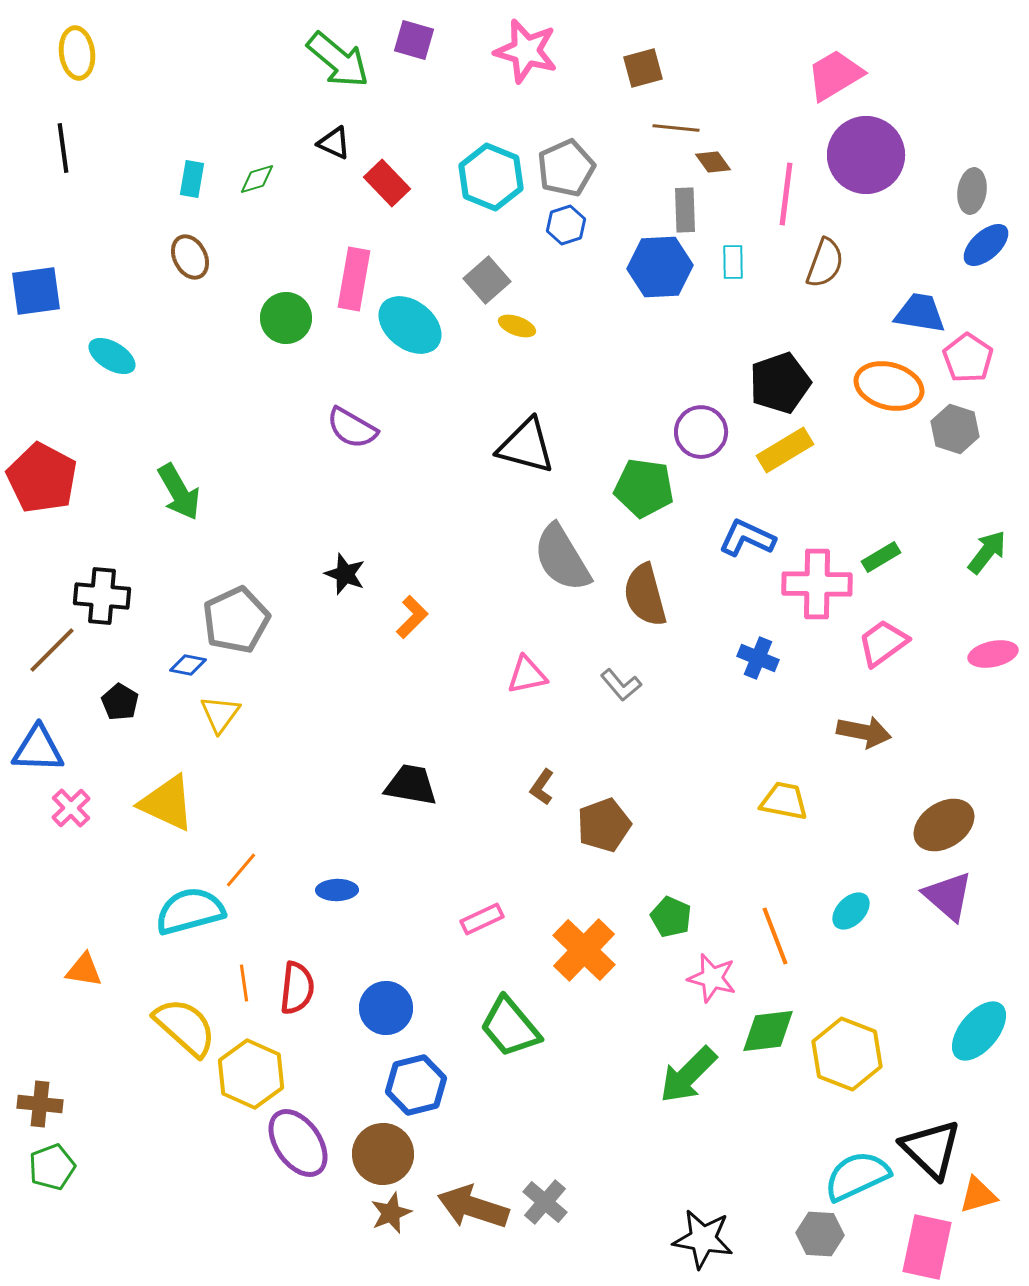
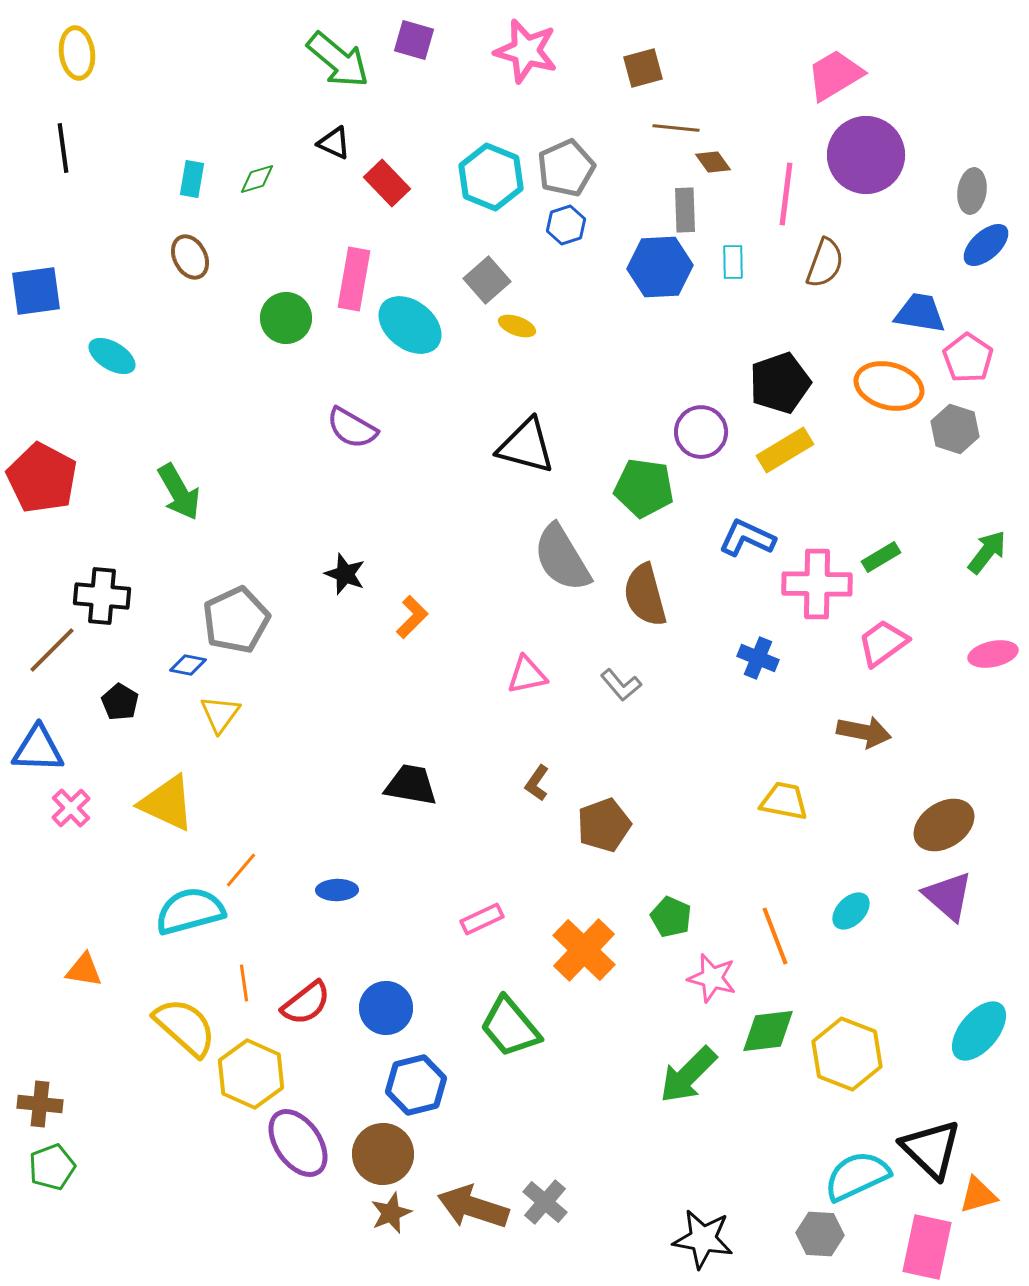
brown L-shape at (542, 787): moved 5 px left, 4 px up
red semicircle at (297, 988): moved 9 px right, 15 px down; rotated 46 degrees clockwise
